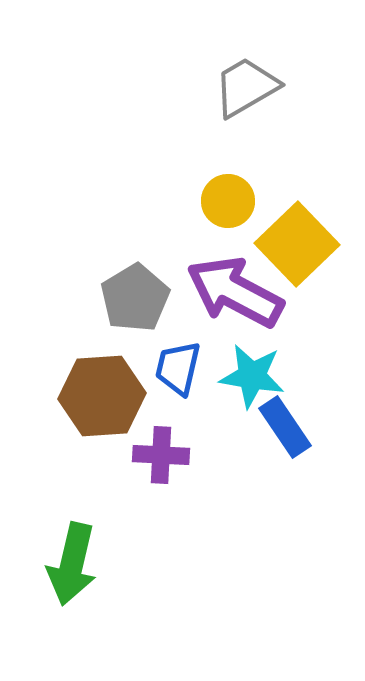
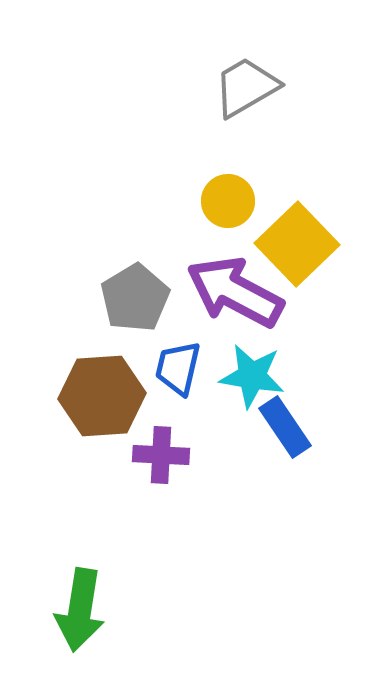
green arrow: moved 8 px right, 46 px down; rotated 4 degrees counterclockwise
